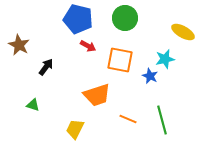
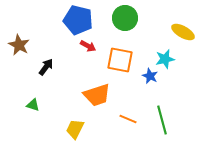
blue pentagon: moved 1 px down
